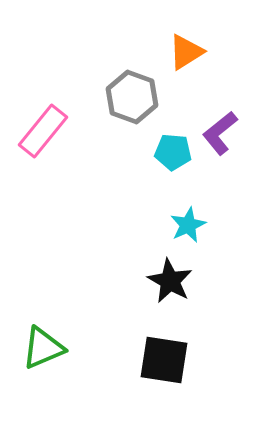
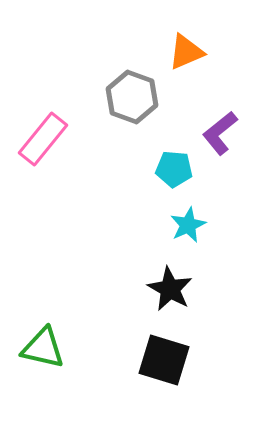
orange triangle: rotated 9 degrees clockwise
pink rectangle: moved 8 px down
cyan pentagon: moved 1 px right, 17 px down
black star: moved 8 px down
green triangle: rotated 36 degrees clockwise
black square: rotated 8 degrees clockwise
